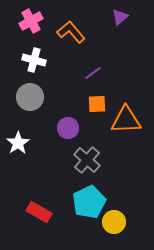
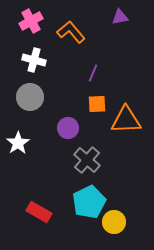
purple triangle: rotated 30 degrees clockwise
purple line: rotated 30 degrees counterclockwise
